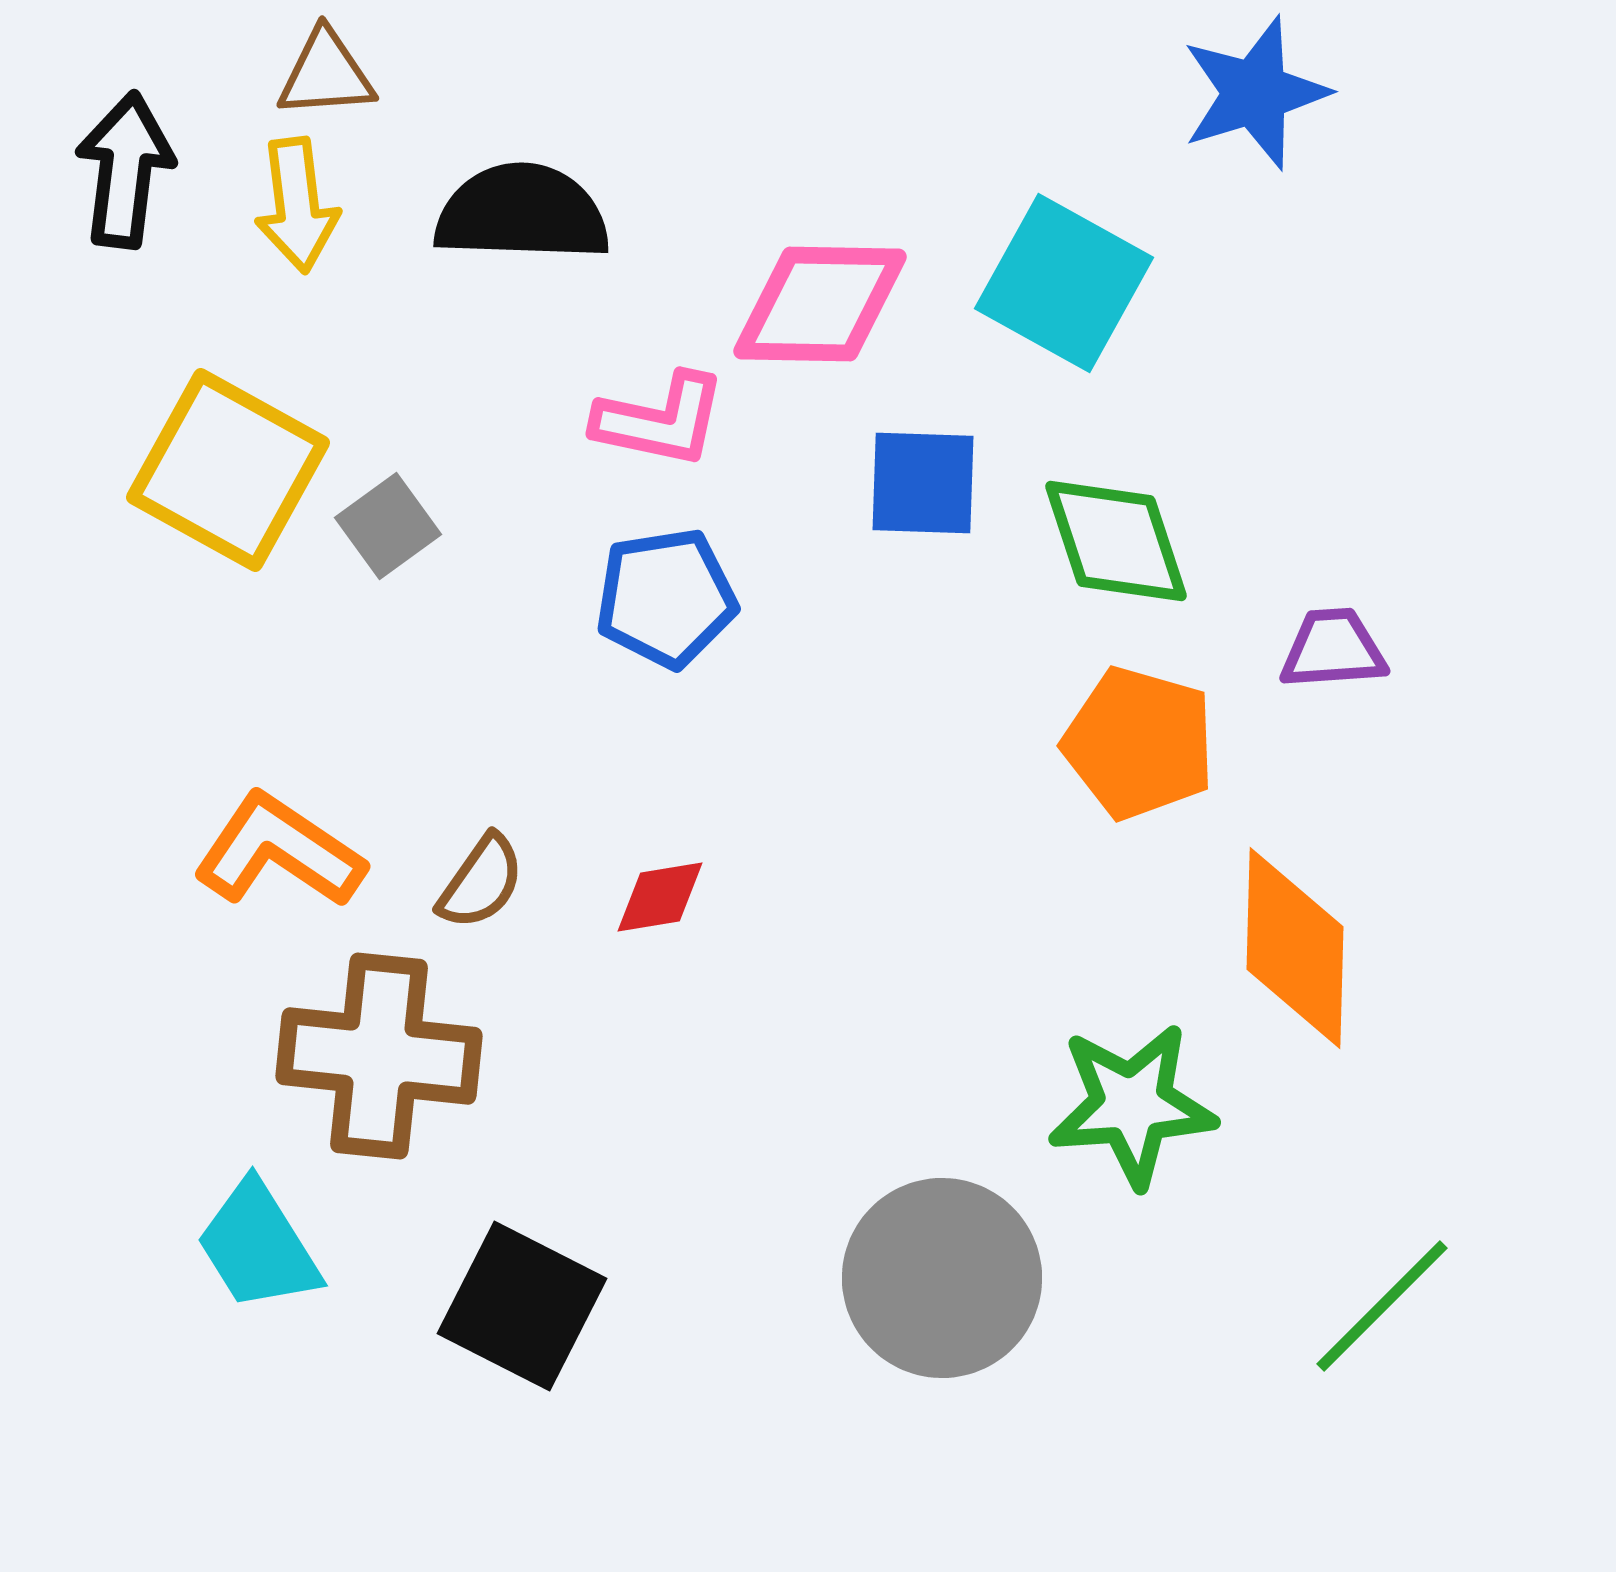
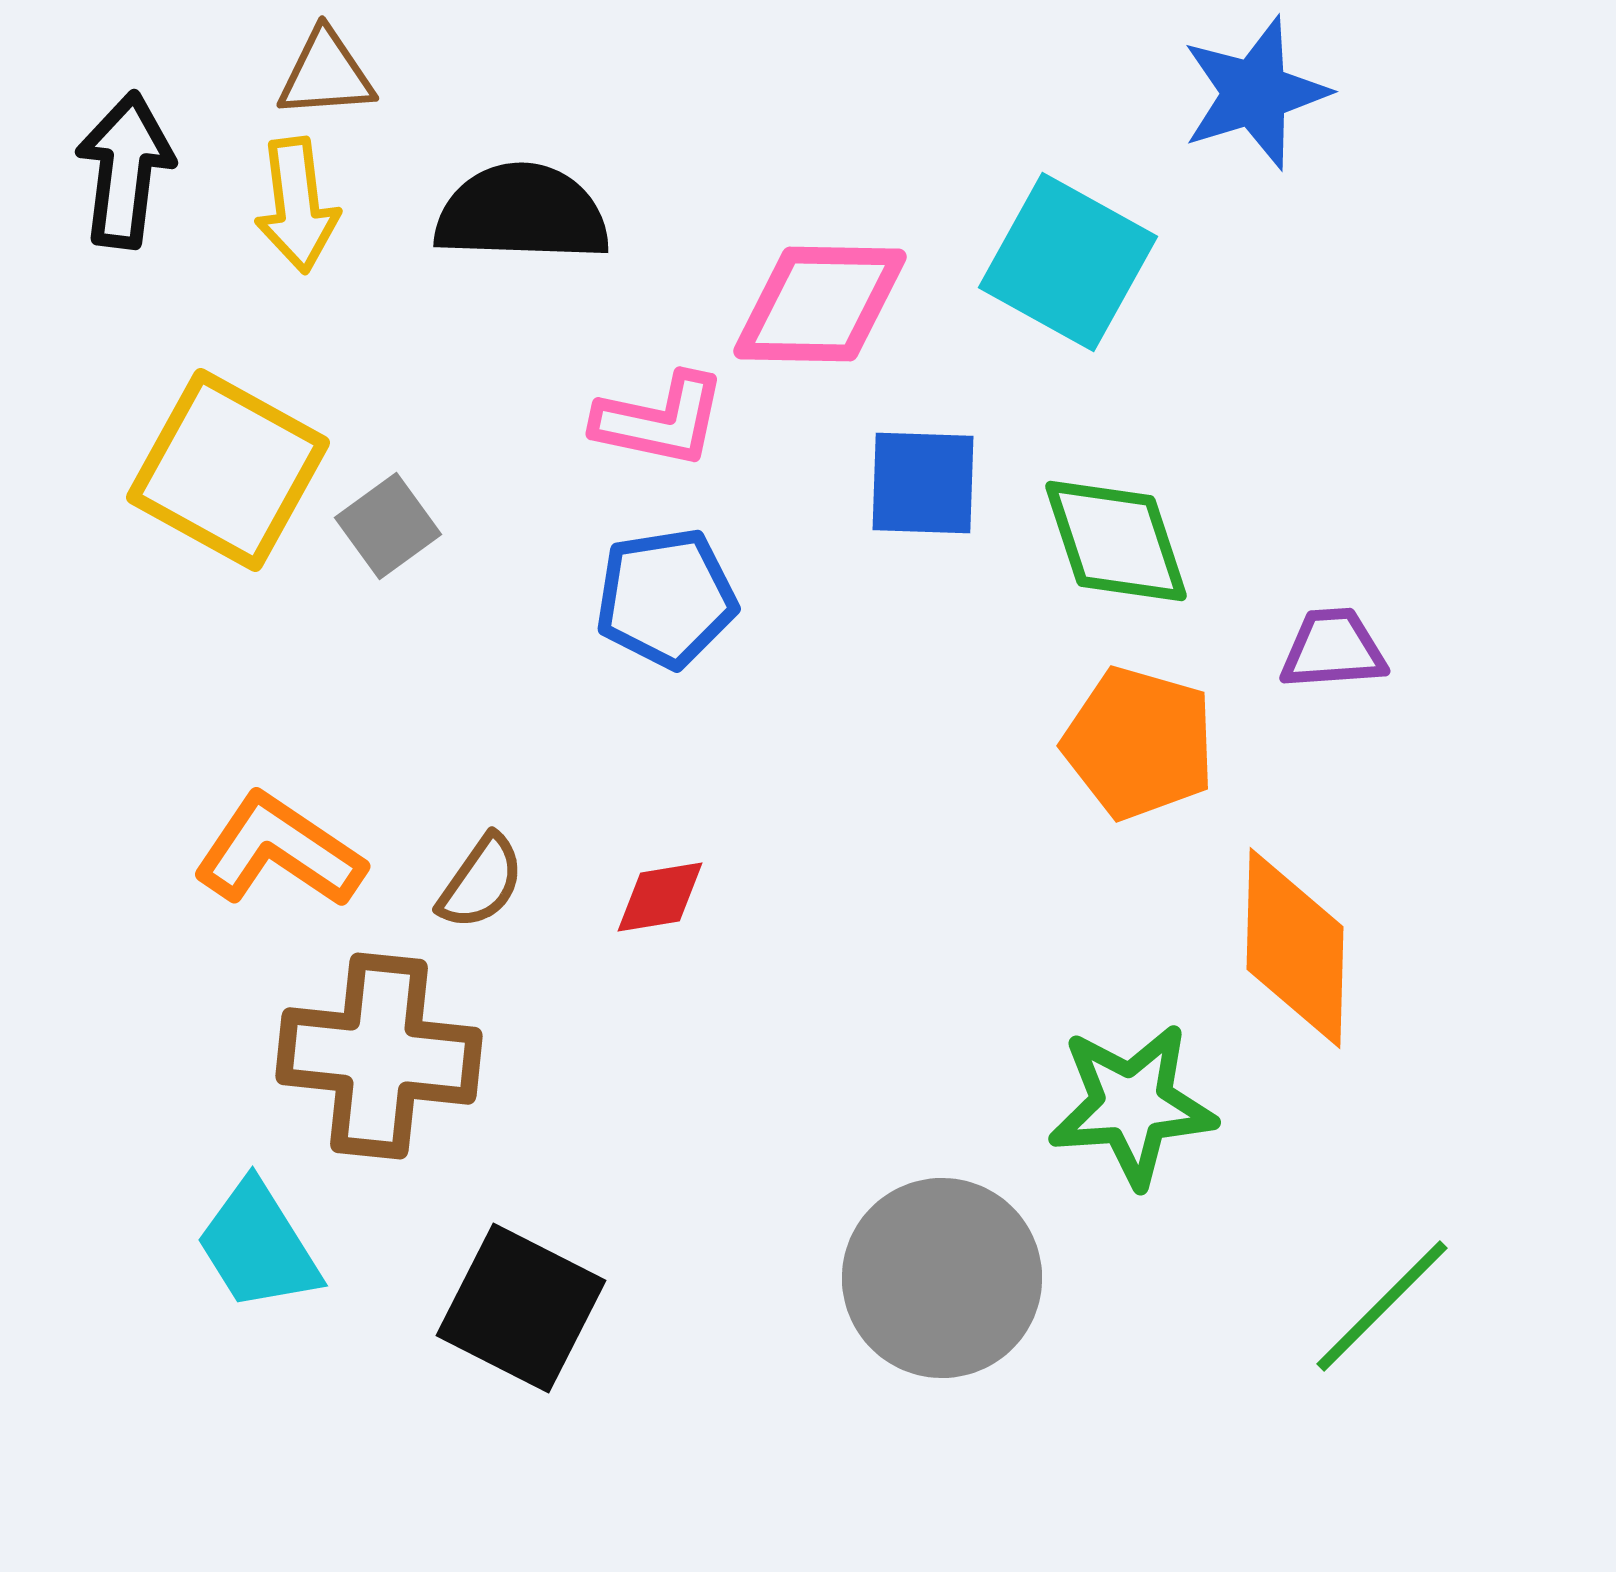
cyan square: moved 4 px right, 21 px up
black square: moved 1 px left, 2 px down
